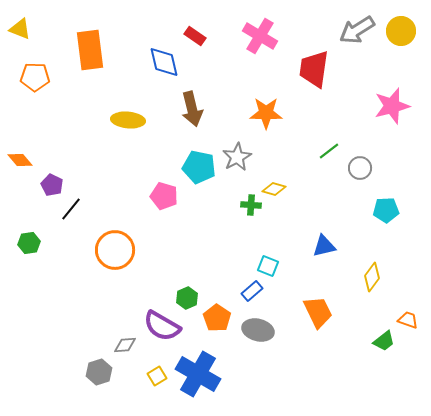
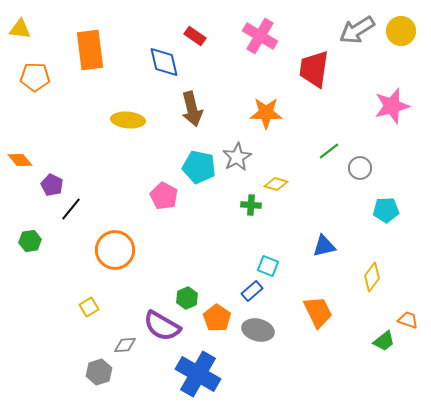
yellow triangle at (20, 29): rotated 15 degrees counterclockwise
yellow diamond at (274, 189): moved 2 px right, 5 px up
pink pentagon at (164, 196): rotated 12 degrees clockwise
green hexagon at (29, 243): moved 1 px right, 2 px up
yellow square at (157, 376): moved 68 px left, 69 px up
